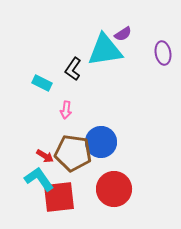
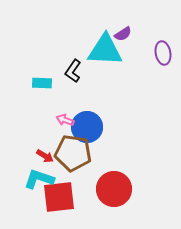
cyan triangle: rotated 12 degrees clockwise
black L-shape: moved 2 px down
cyan rectangle: rotated 24 degrees counterclockwise
pink arrow: moved 1 px left, 10 px down; rotated 102 degrees clockwise
blue circle: moved 14 px left, 15 px up
cyan L-shape: rotated 36 degrees counterclockwise
